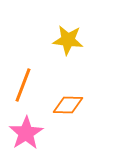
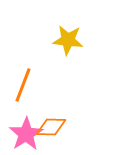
orange diamond: moved 17 px left, 22 px down
pink star: moved 1 px down
